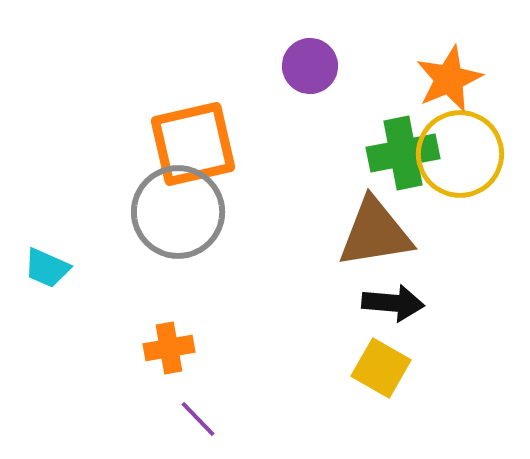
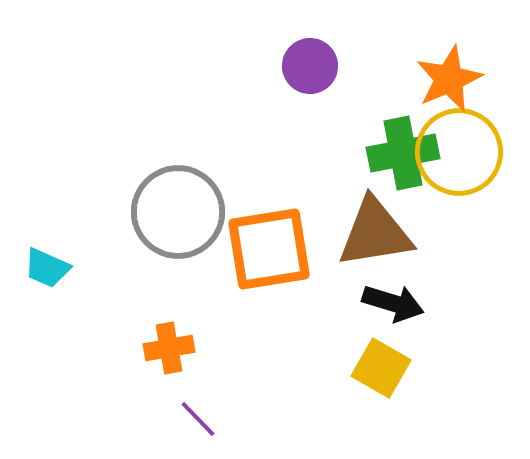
orange square: moved 76 px right, 105 px down; rotated 4 degrees clockwise
yellow circle: moved 1 px left, 2 px up
black arrow: rotated 12 degrees clockwise
